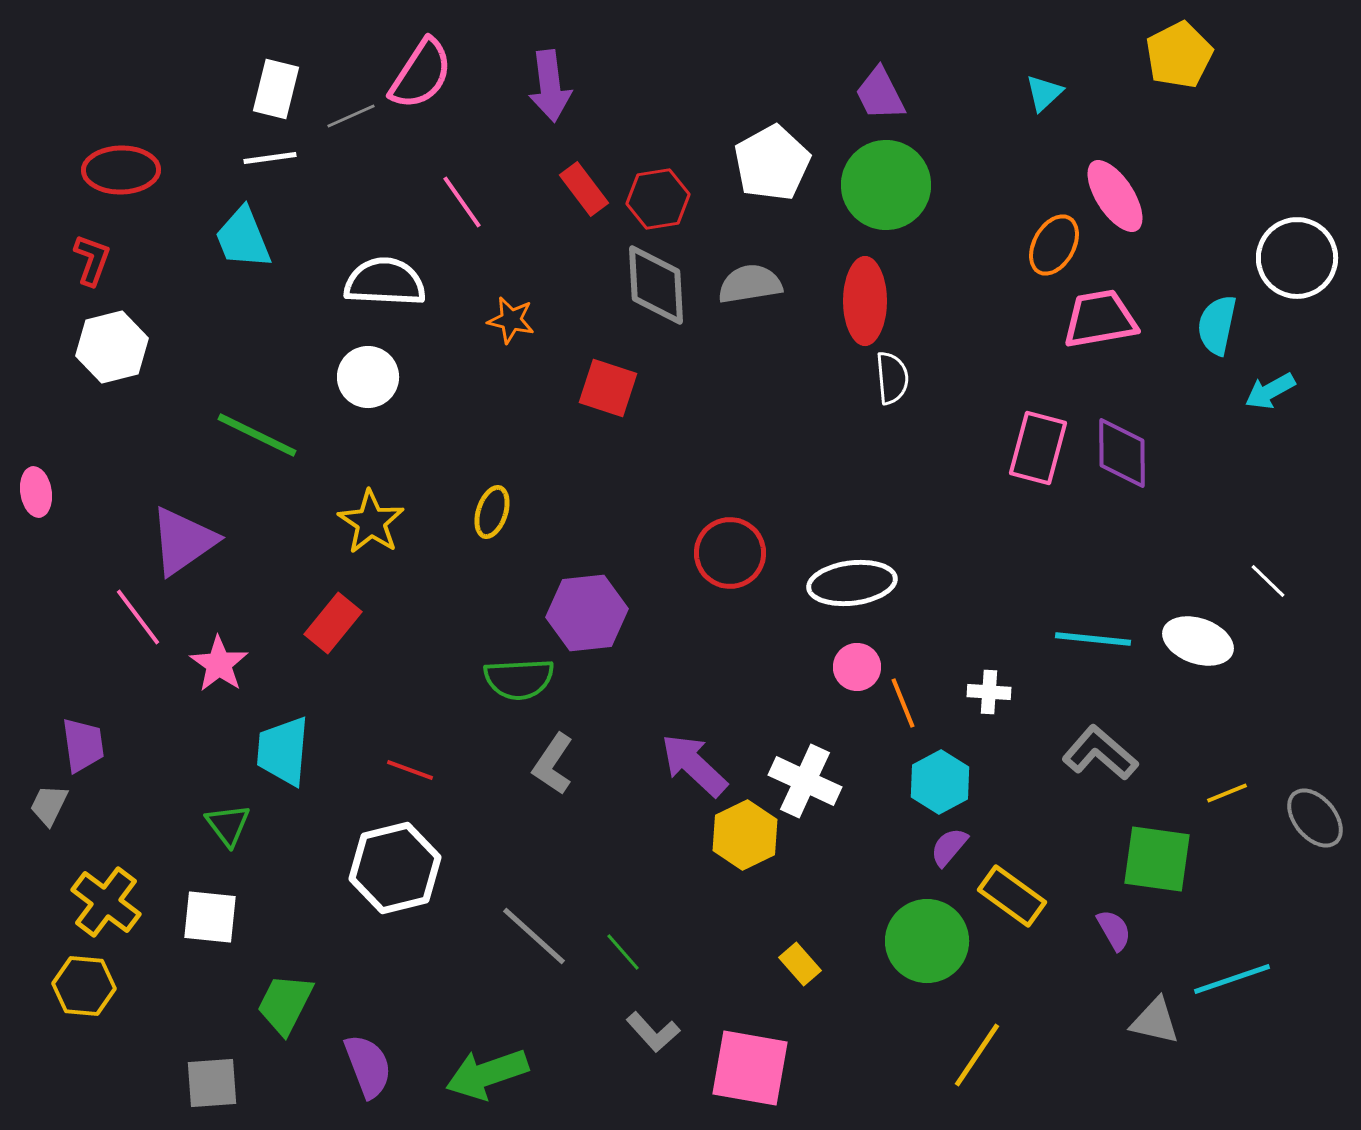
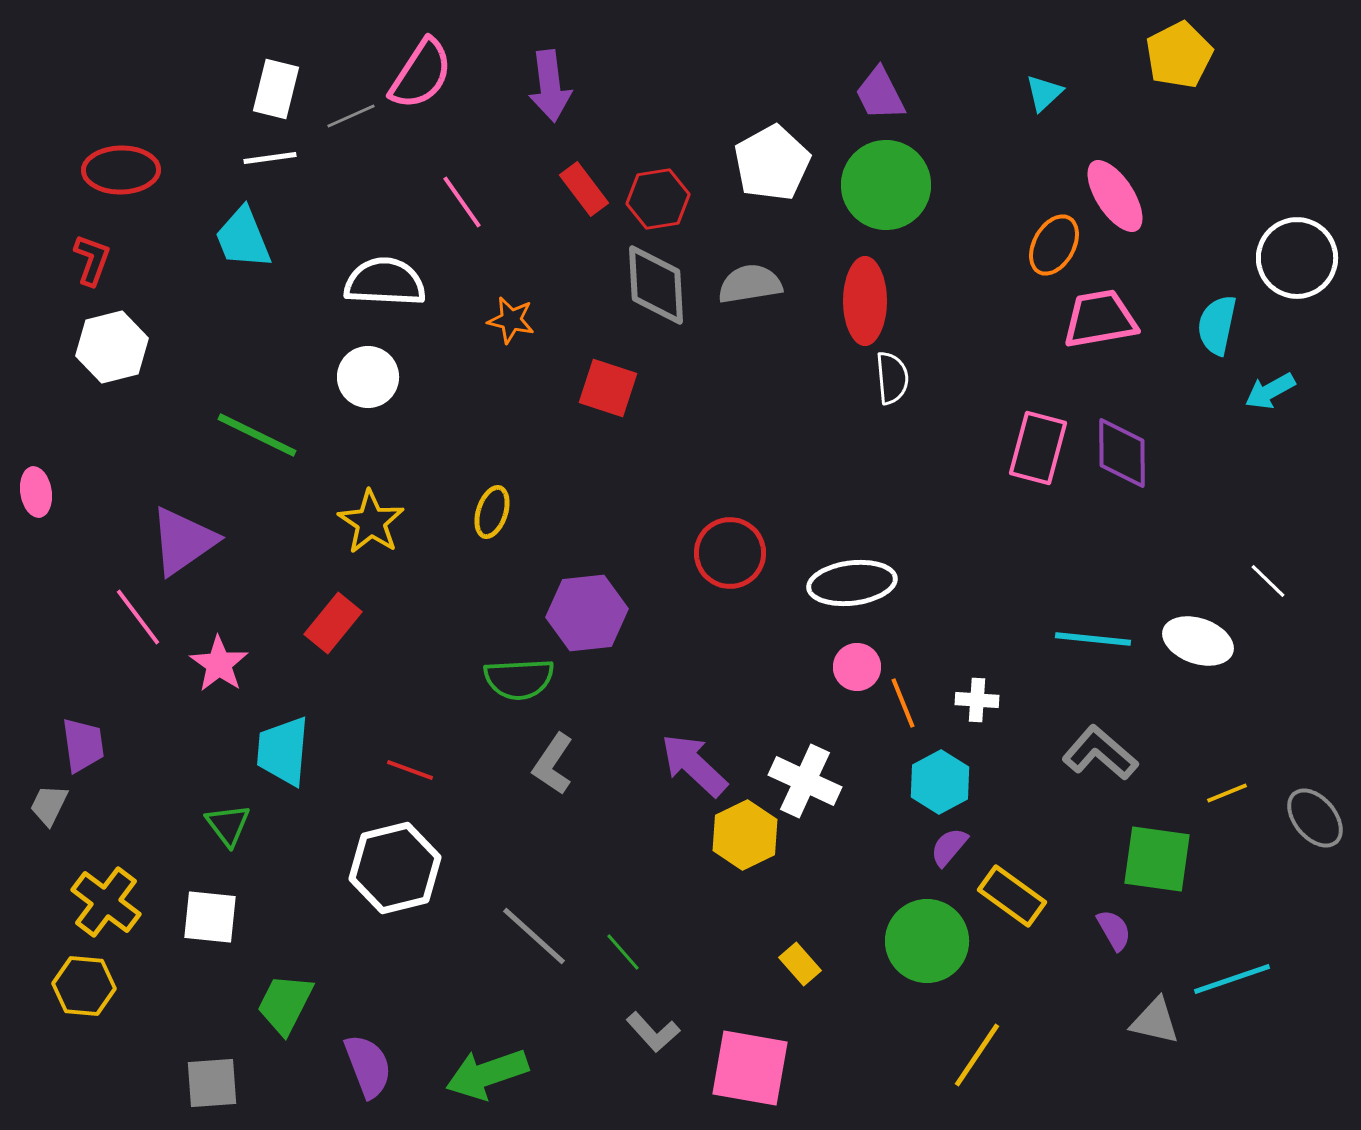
white cross at (989, 692): moved 12 px left, 8 px down
